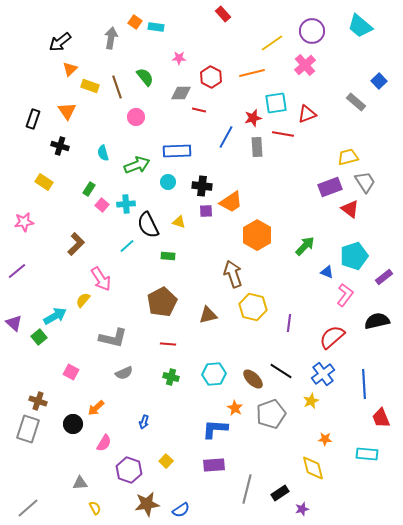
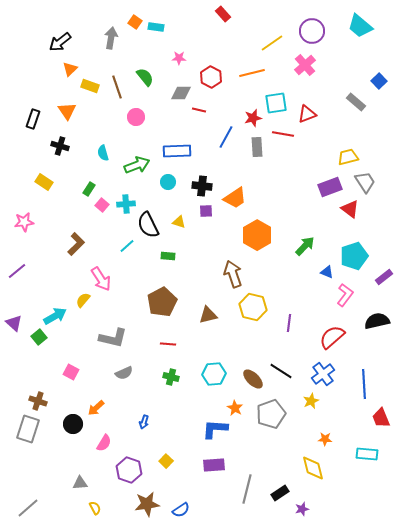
orange trapezoid at (231, 202): moved 4 px right, 4 px up
